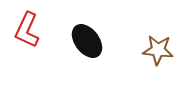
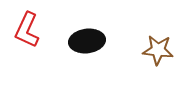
black ellipse: rotated 60 degrees counterclockwise
